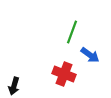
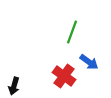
blue arrow: moved 1 px left, 7 px down
red cross: moved 2 px down; rotated 15 degrees clockwise
